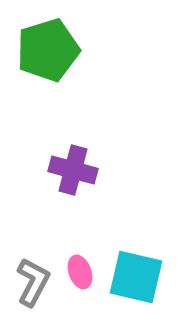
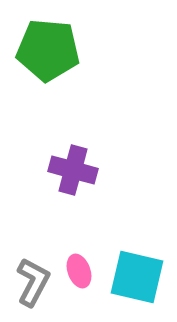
green pentagon: rotated 22 degrees clockwise
pink ellipse: moved 1 px left, 1 px up
cyan square: moved 1 px right
